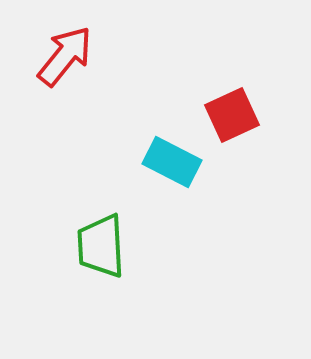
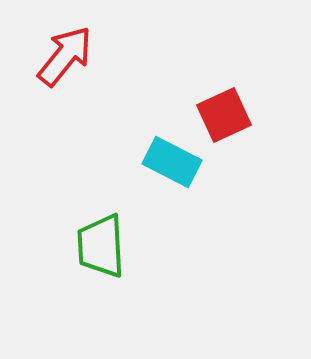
red square: moved 8 px left
